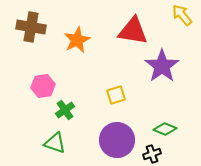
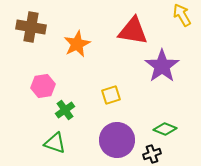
yellow arrow: rotated 10 degrees clockwise
orange star: moved 4 px down
yellow square: moved 5 px left
